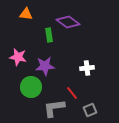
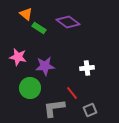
orange triangle: rotated 32 degrees clockwise
green rectangle: moved 10 px left, 7 px up; rotated 48 degrees counterclockwise
green circle: moved 1 px left, 1 px down
